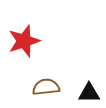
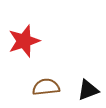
black triangle: moved 1 px left, 3 px up; rotated 20 degrees counterclockwise
